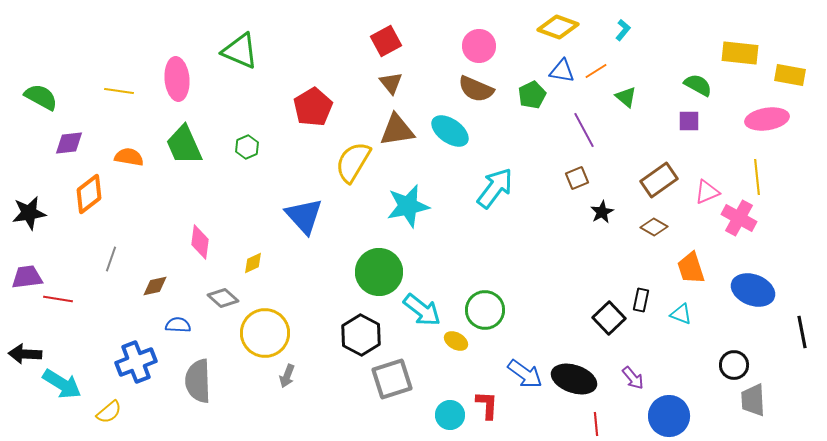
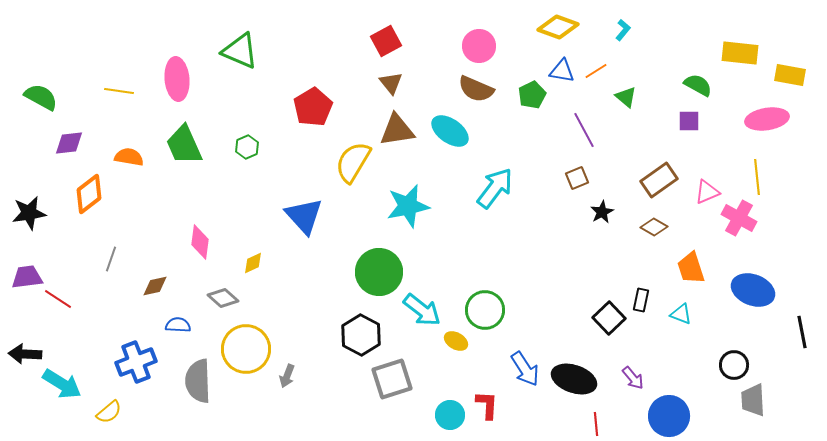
red line at (58, 299): rotated 24 degrees clockwise
yellow circle at (265, 333): moved 19 px left, 16 px down
blue arrow at (525, 374): moved 5 px up; rotated 21 degrees clockwise
